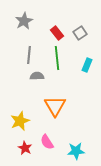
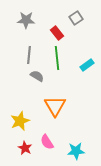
gray star: moved 2 px right, 1 px up; rotated 30 degrees clockwise
gray square: moved 4 px left, 15 px up
cyan rectangle: rotated 32 degrees clockwise
gray semicircle: rotated 32 degrees clockwise
